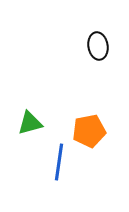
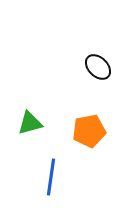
black ellipse: moved 21 px down; rotated 36 degrees counterclockwise
blue line: moved 8 px left, 15 px down
